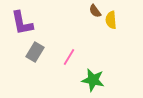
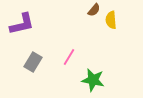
brown semicircle: moved 1 px left, 1 px up; rotated 104 degrees counterclockwise
purple L-shape: moved 1 px down; rotated 92 degrees counterclockwise
gray rectangle: moved 2 px left, 10 px down
